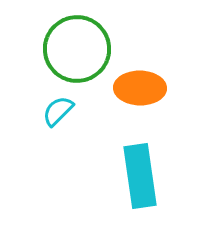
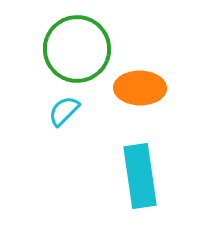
cyan semicircle: moved 6 px right
